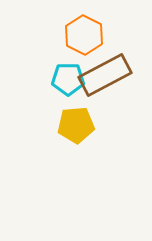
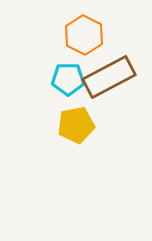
brown rectangle: moved 4 px right, 2 px down
yellow pentagon: rotated 6 degrees counterclockwise
